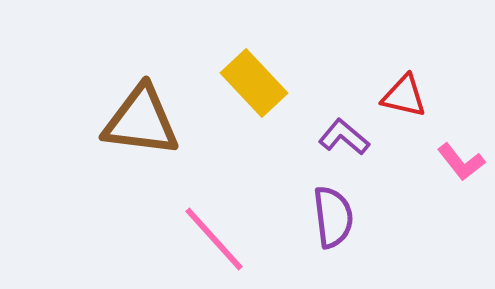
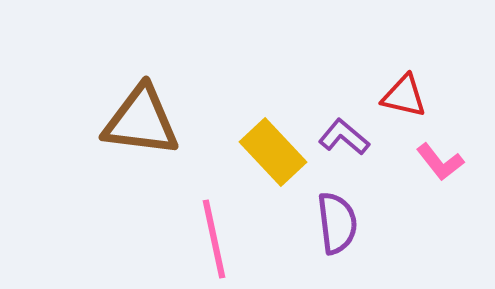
yellow rectangle: moved 19 px right, 69 px down
pink L-shape: moved 21 px left
purple semicircle: moved 4 px right, 6 px down
pink line: rotated 30 degrees clockwise
